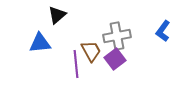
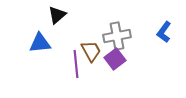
blue L-shape: moved 1 px right, 1 px down
